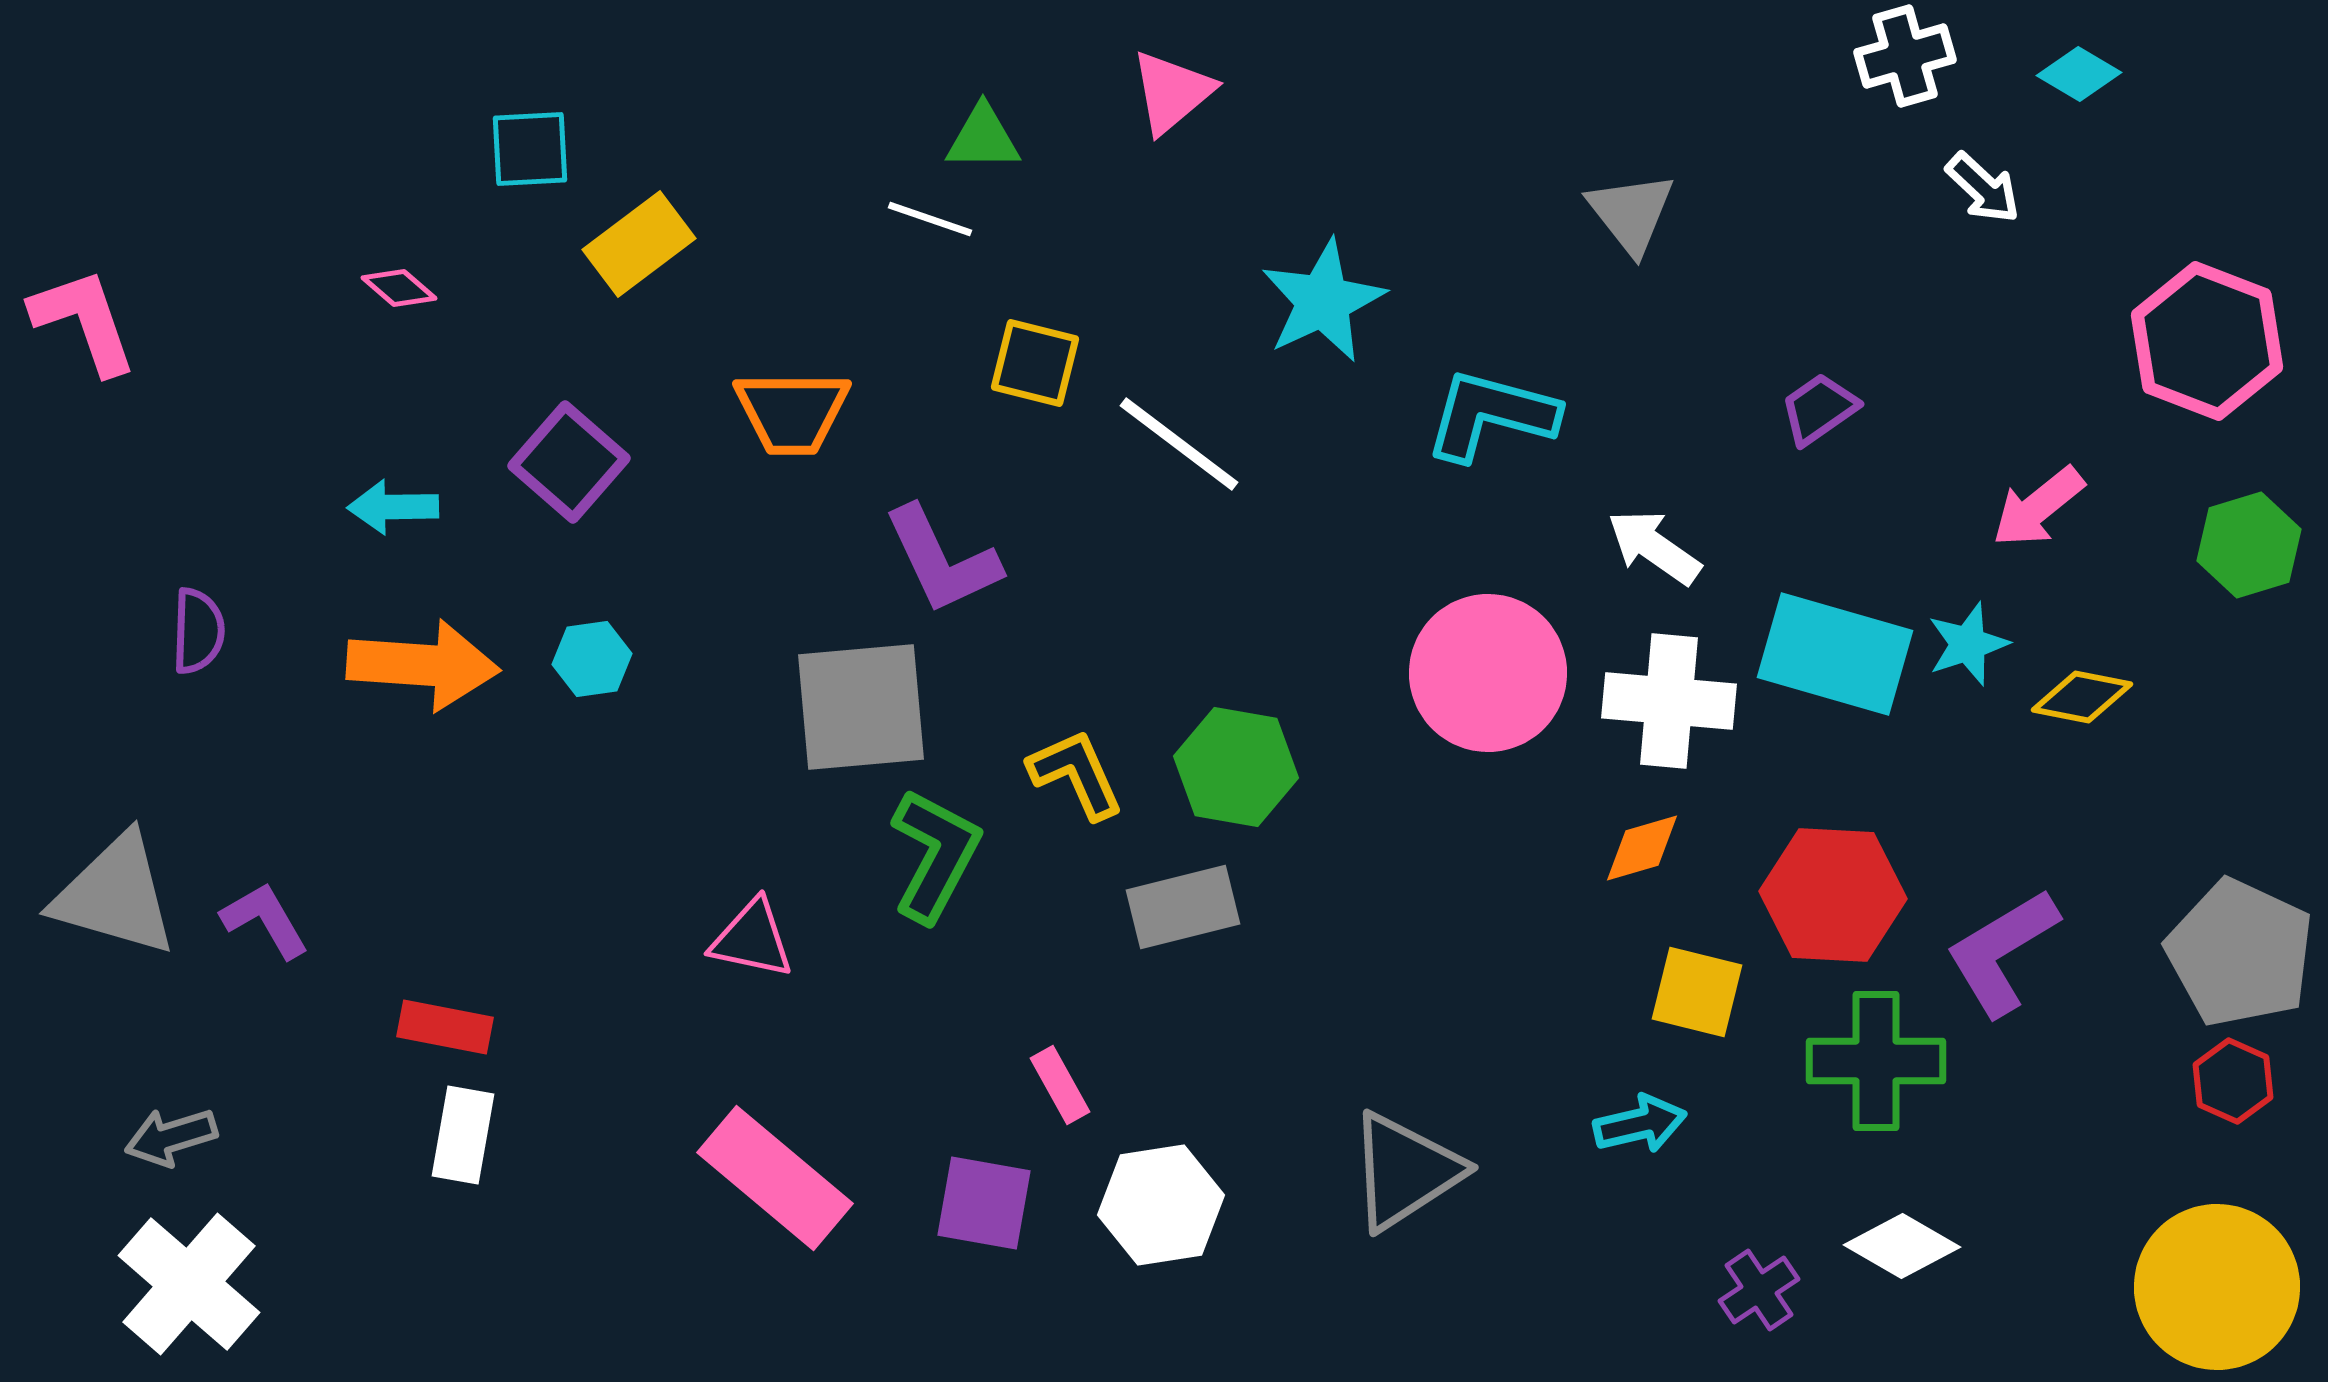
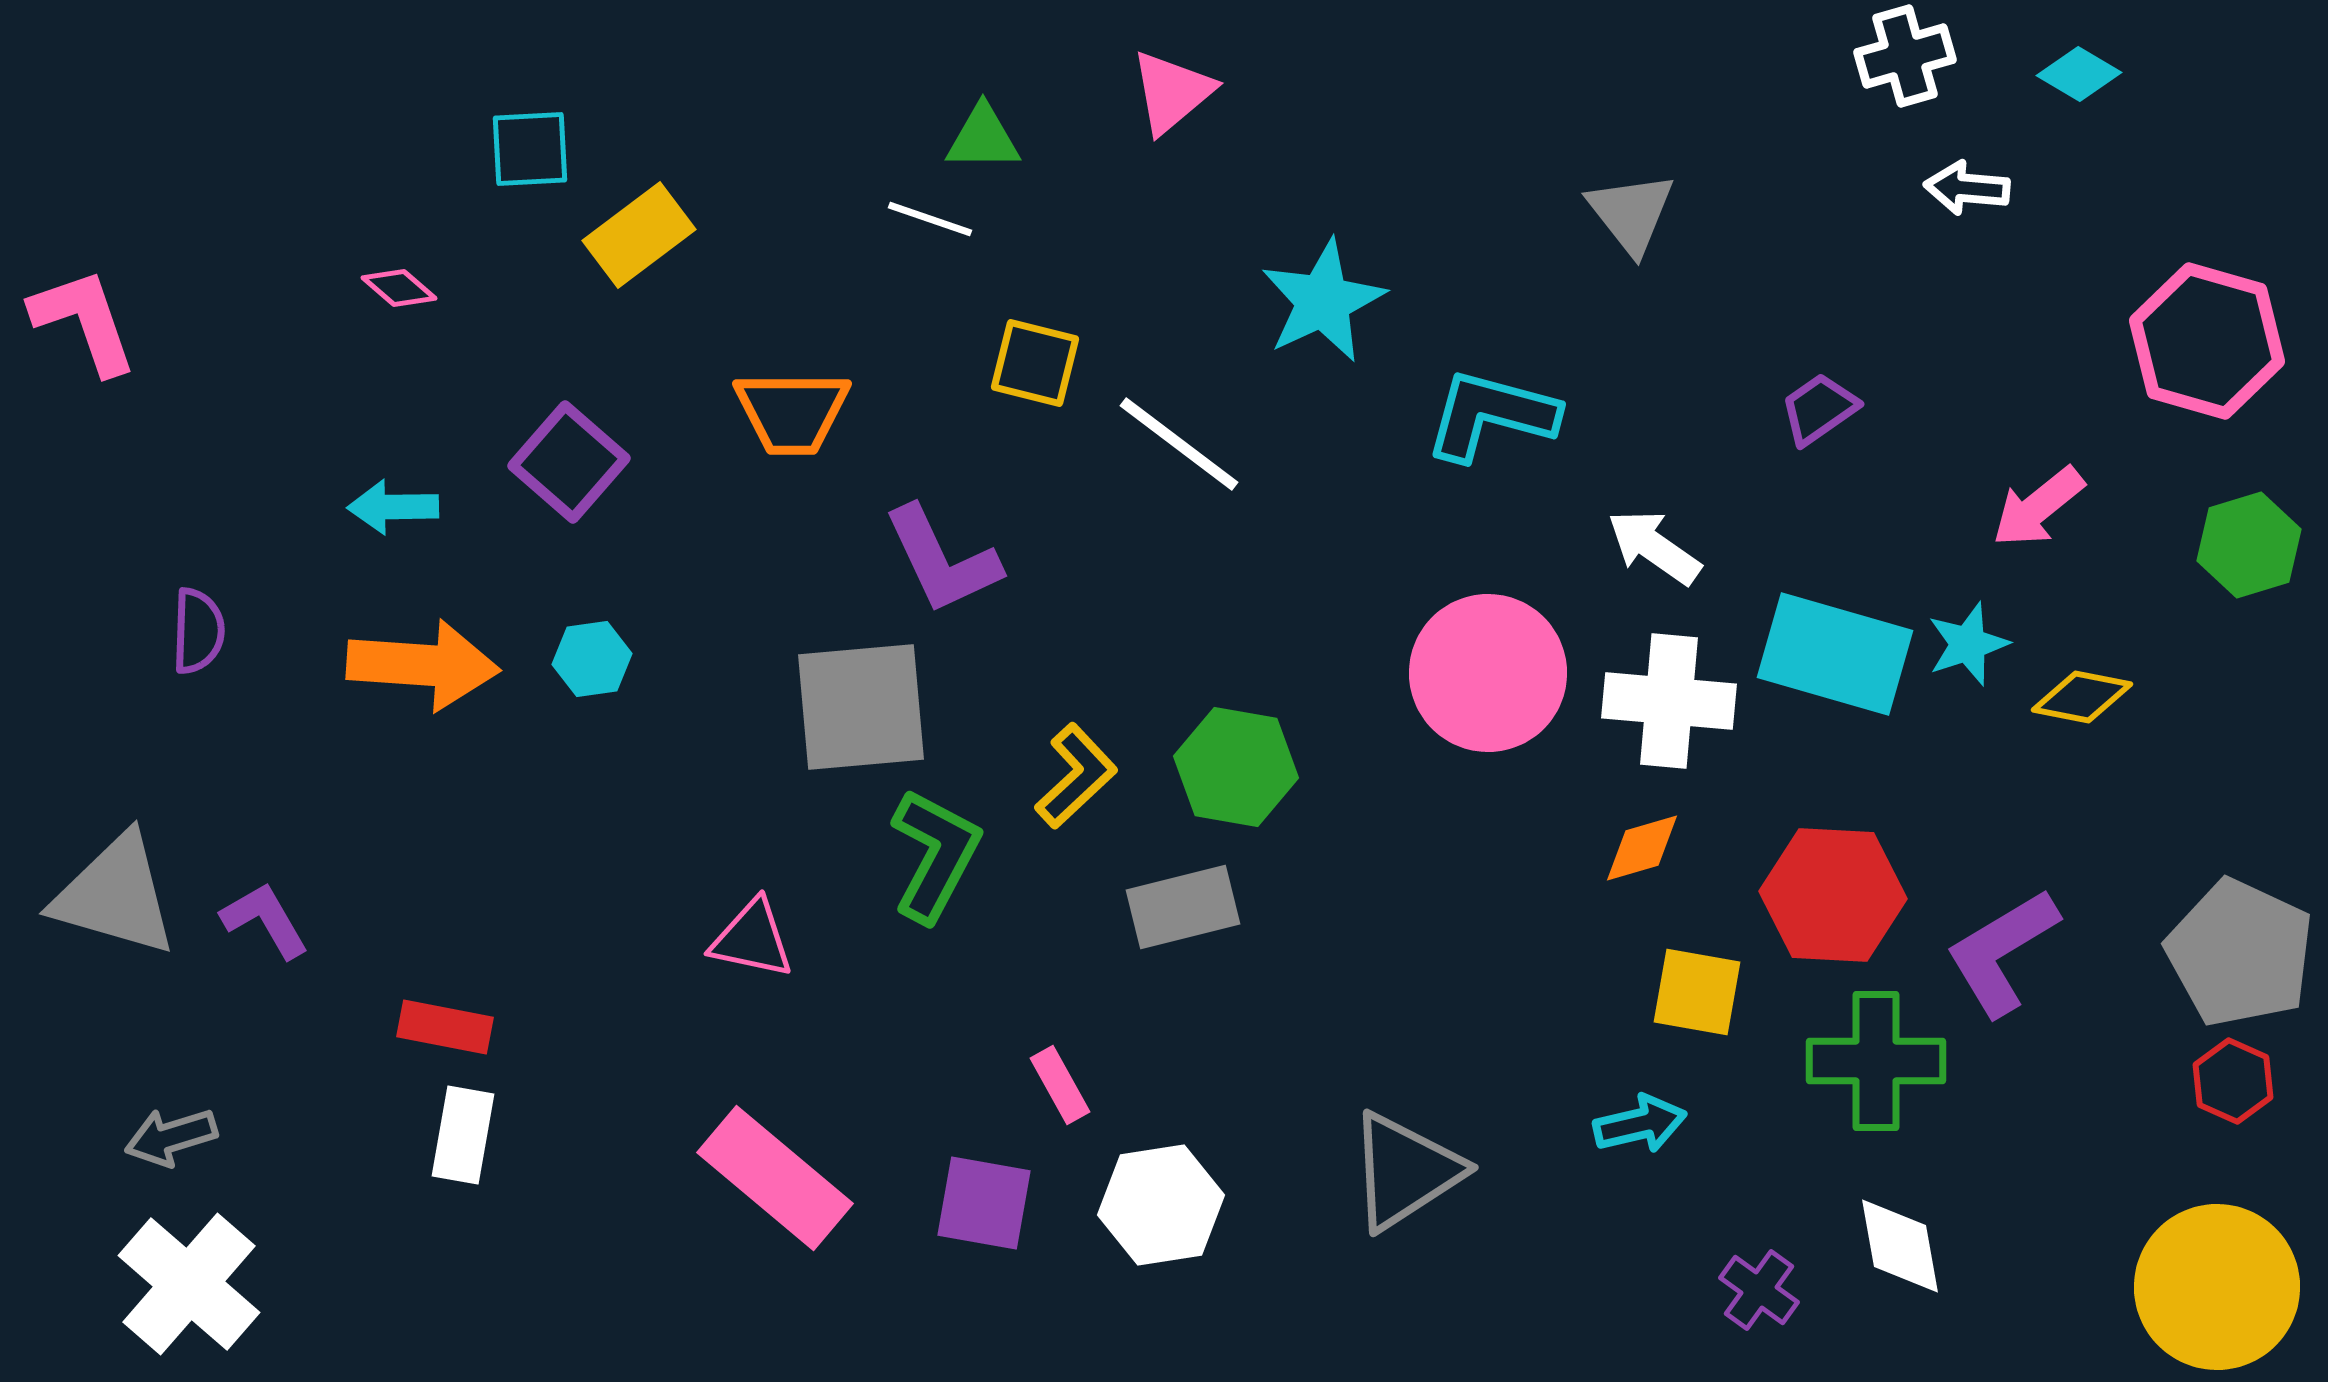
white arrow at (1983, 188): moved 16 px left; rotated 142 degrees clockwise
yellow rectangle at (639, 244): moved 9 px up
pink hexagon at (2207, 341): rotated 5 degrees counterclockwise
yellow L-shape at (1076, 774): moved 2 px down; rotated 71 degrees clockwise
yellow square at (1697, 992): rotated 4 degrees counterclockwise
white diamond at (1902, 1246): moved 2 px left; rotated 50 degrees clockwise
purple cross at (1759, 1290): rotated 20 degrees counterclockwise
